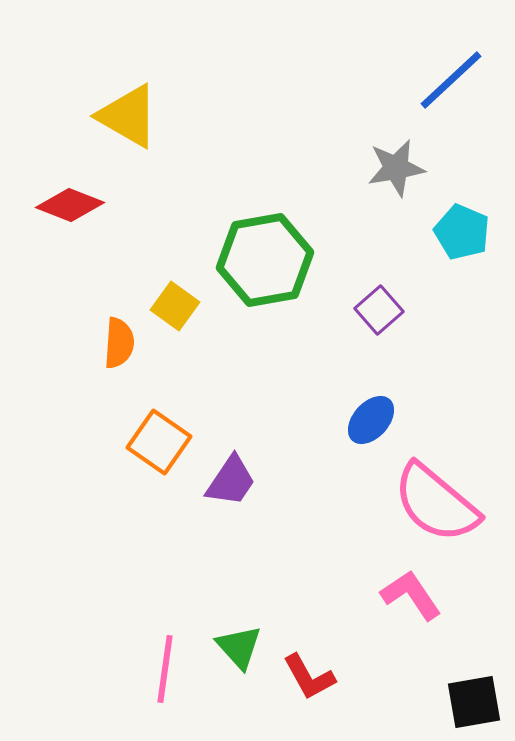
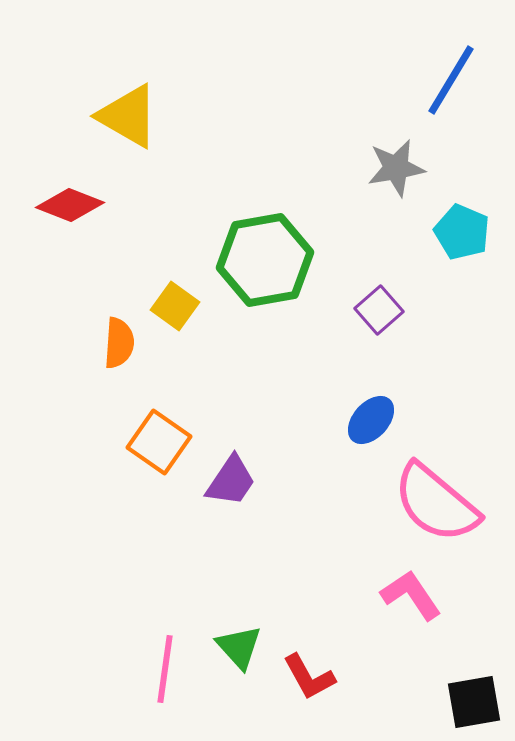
blue line: rotated 16 degrees counterclockwise
